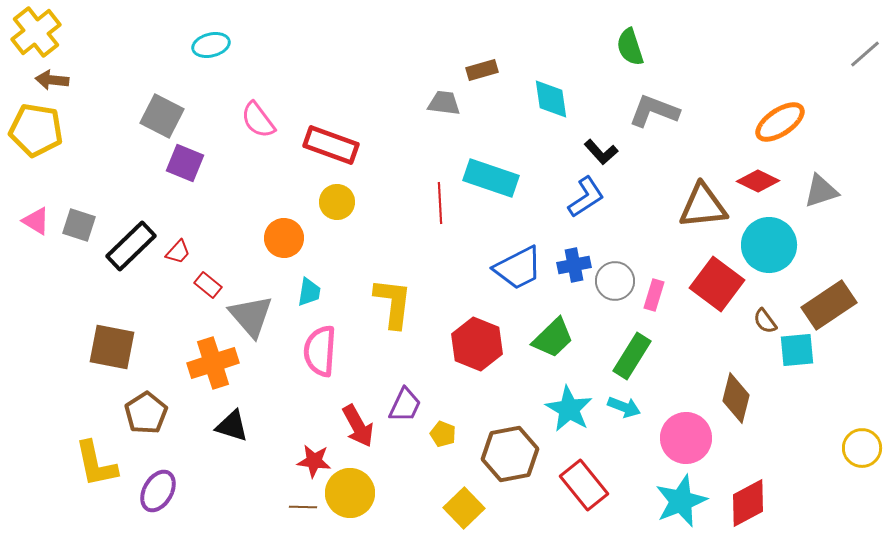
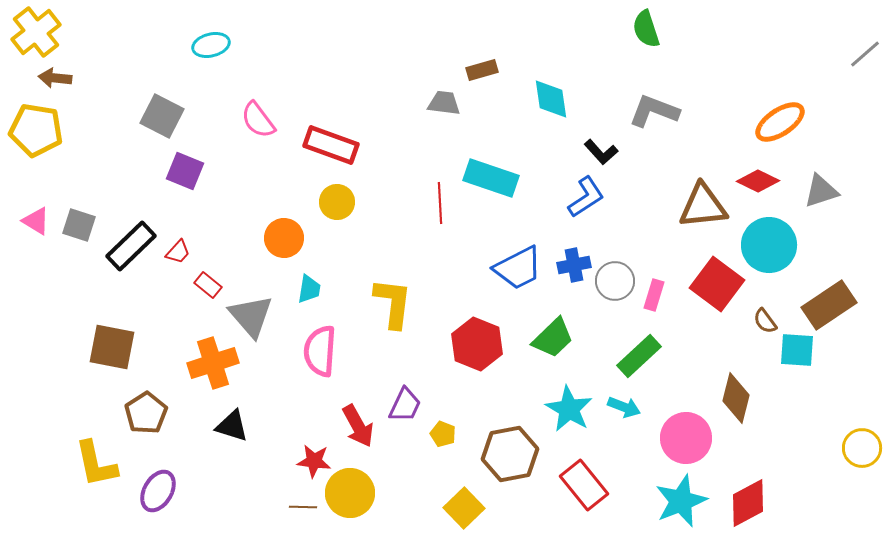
green semicircle at (630, 47): moved 16 px right, 18 px up
brown arrow at (52, 80): moved 3 px right, 2 px up
purple square at (185, 163): moved 8 px down
cyan trapezoid at (309, 292): moved 3 px up
cyan square at (797, 350): rotated 9 degrees clockwise
green rectangle at (632, 356): moved 7 px right; rotated 15 degrees clockwise
